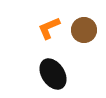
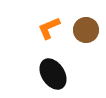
brown circle: moved 2 px right
